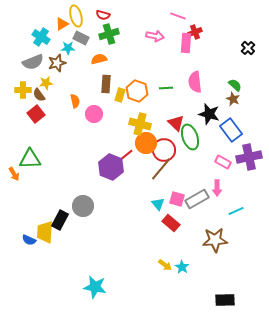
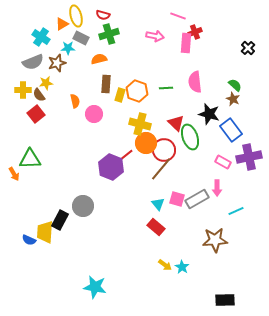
red rectangle at (171, 223): moved 15 px left, 4 px down
